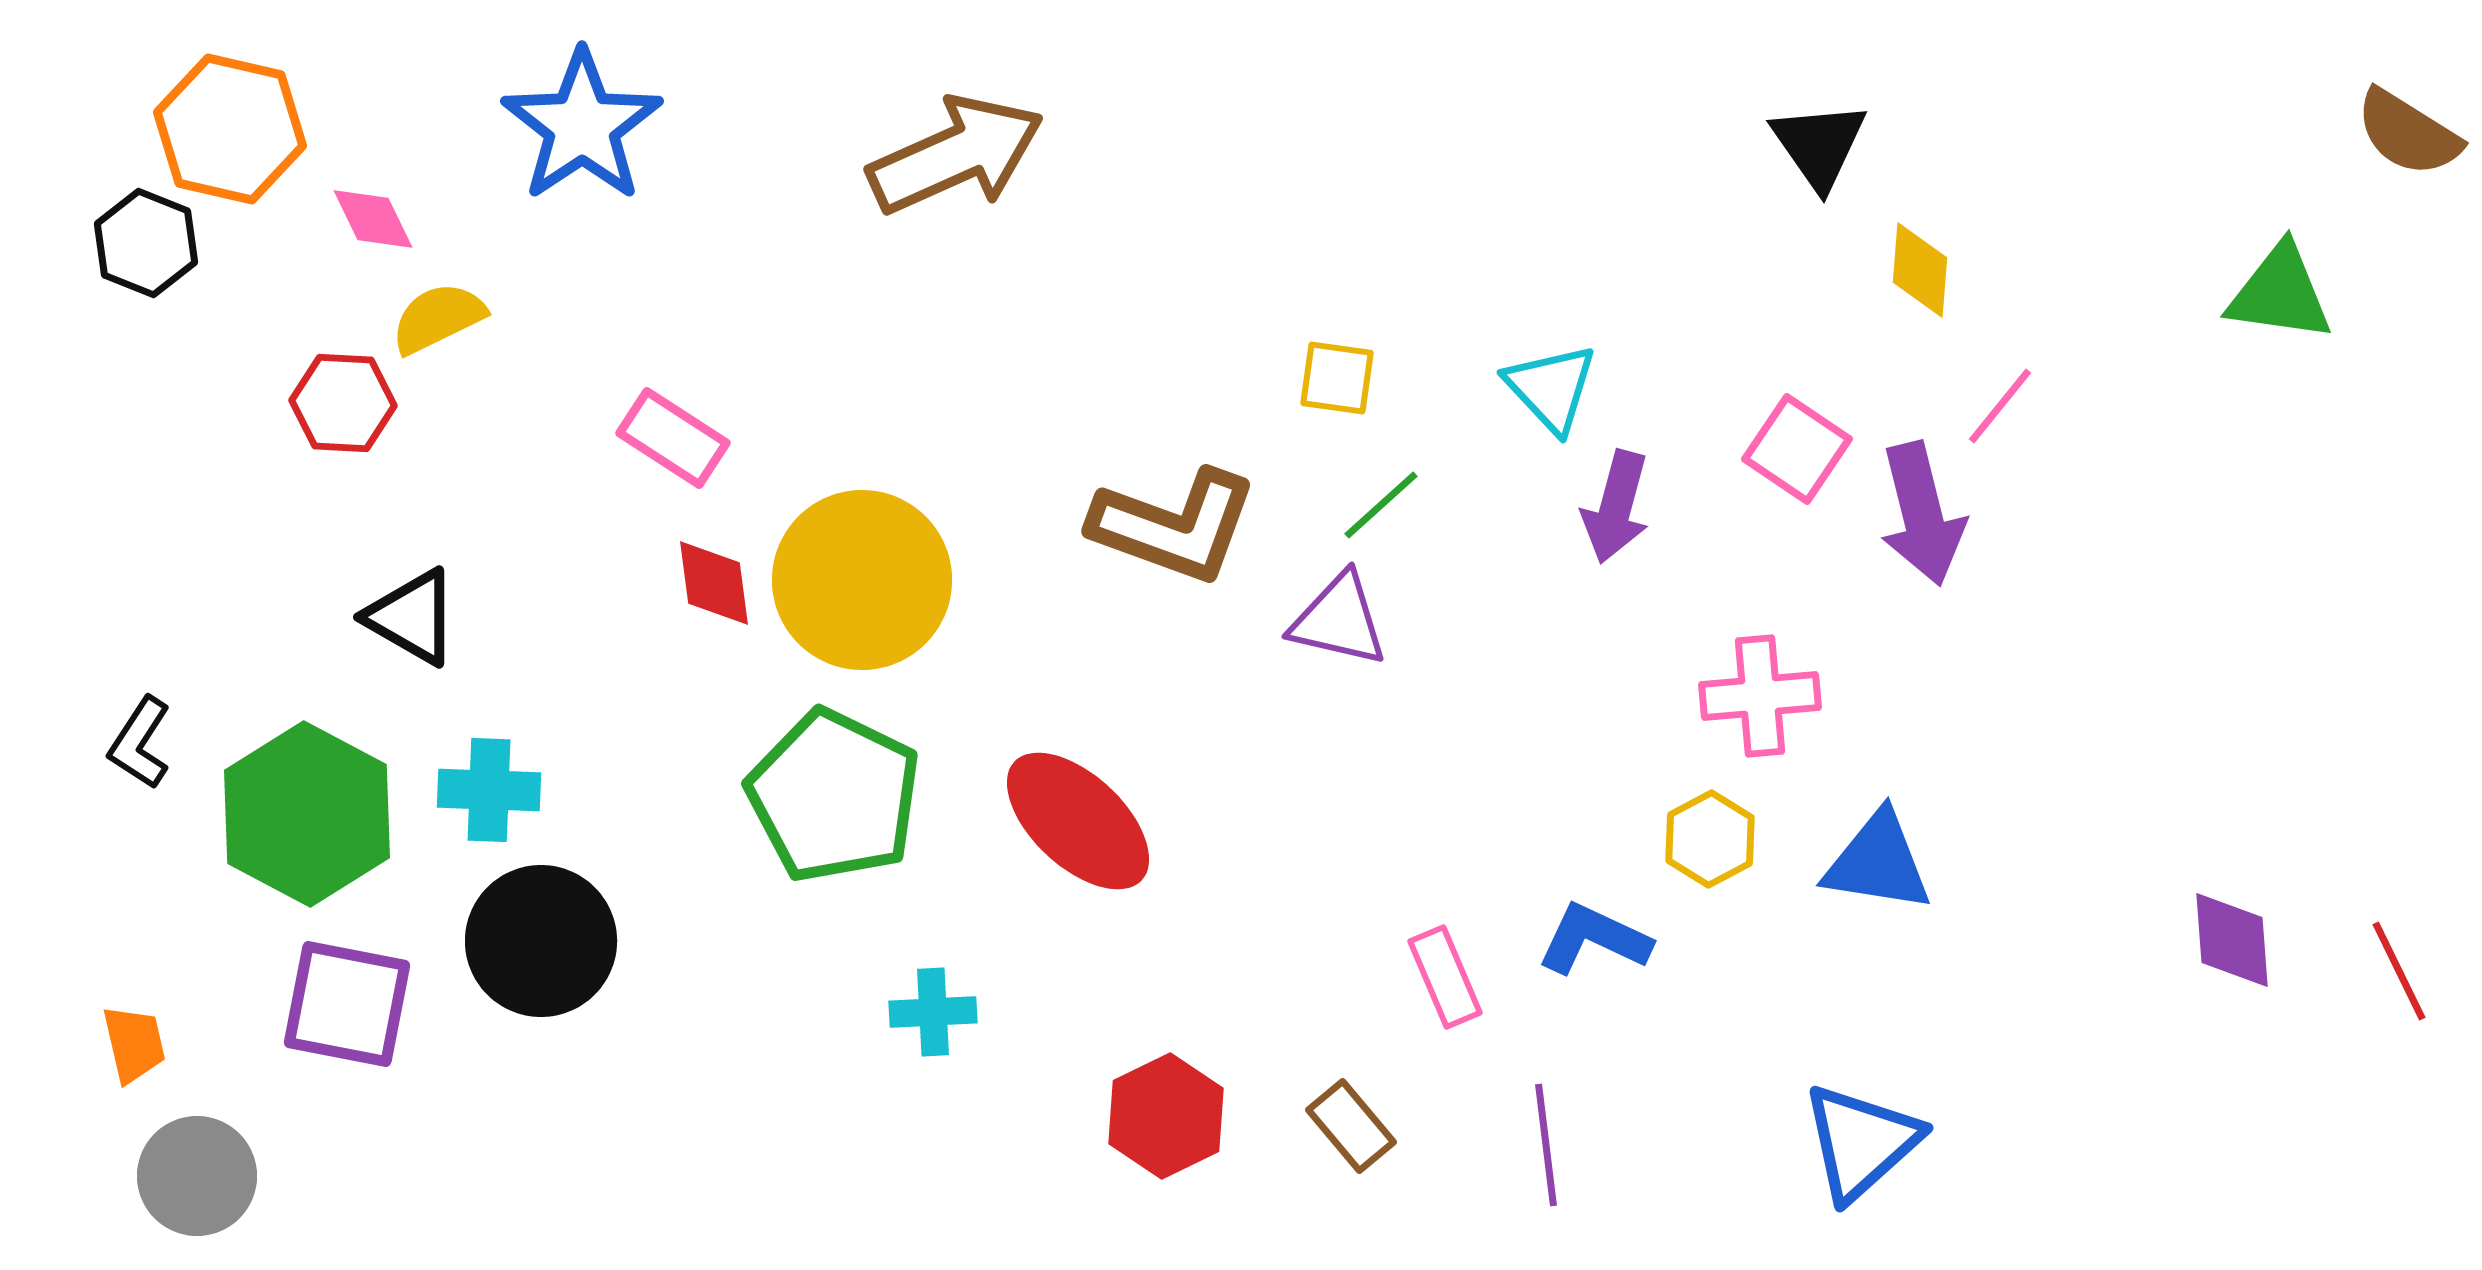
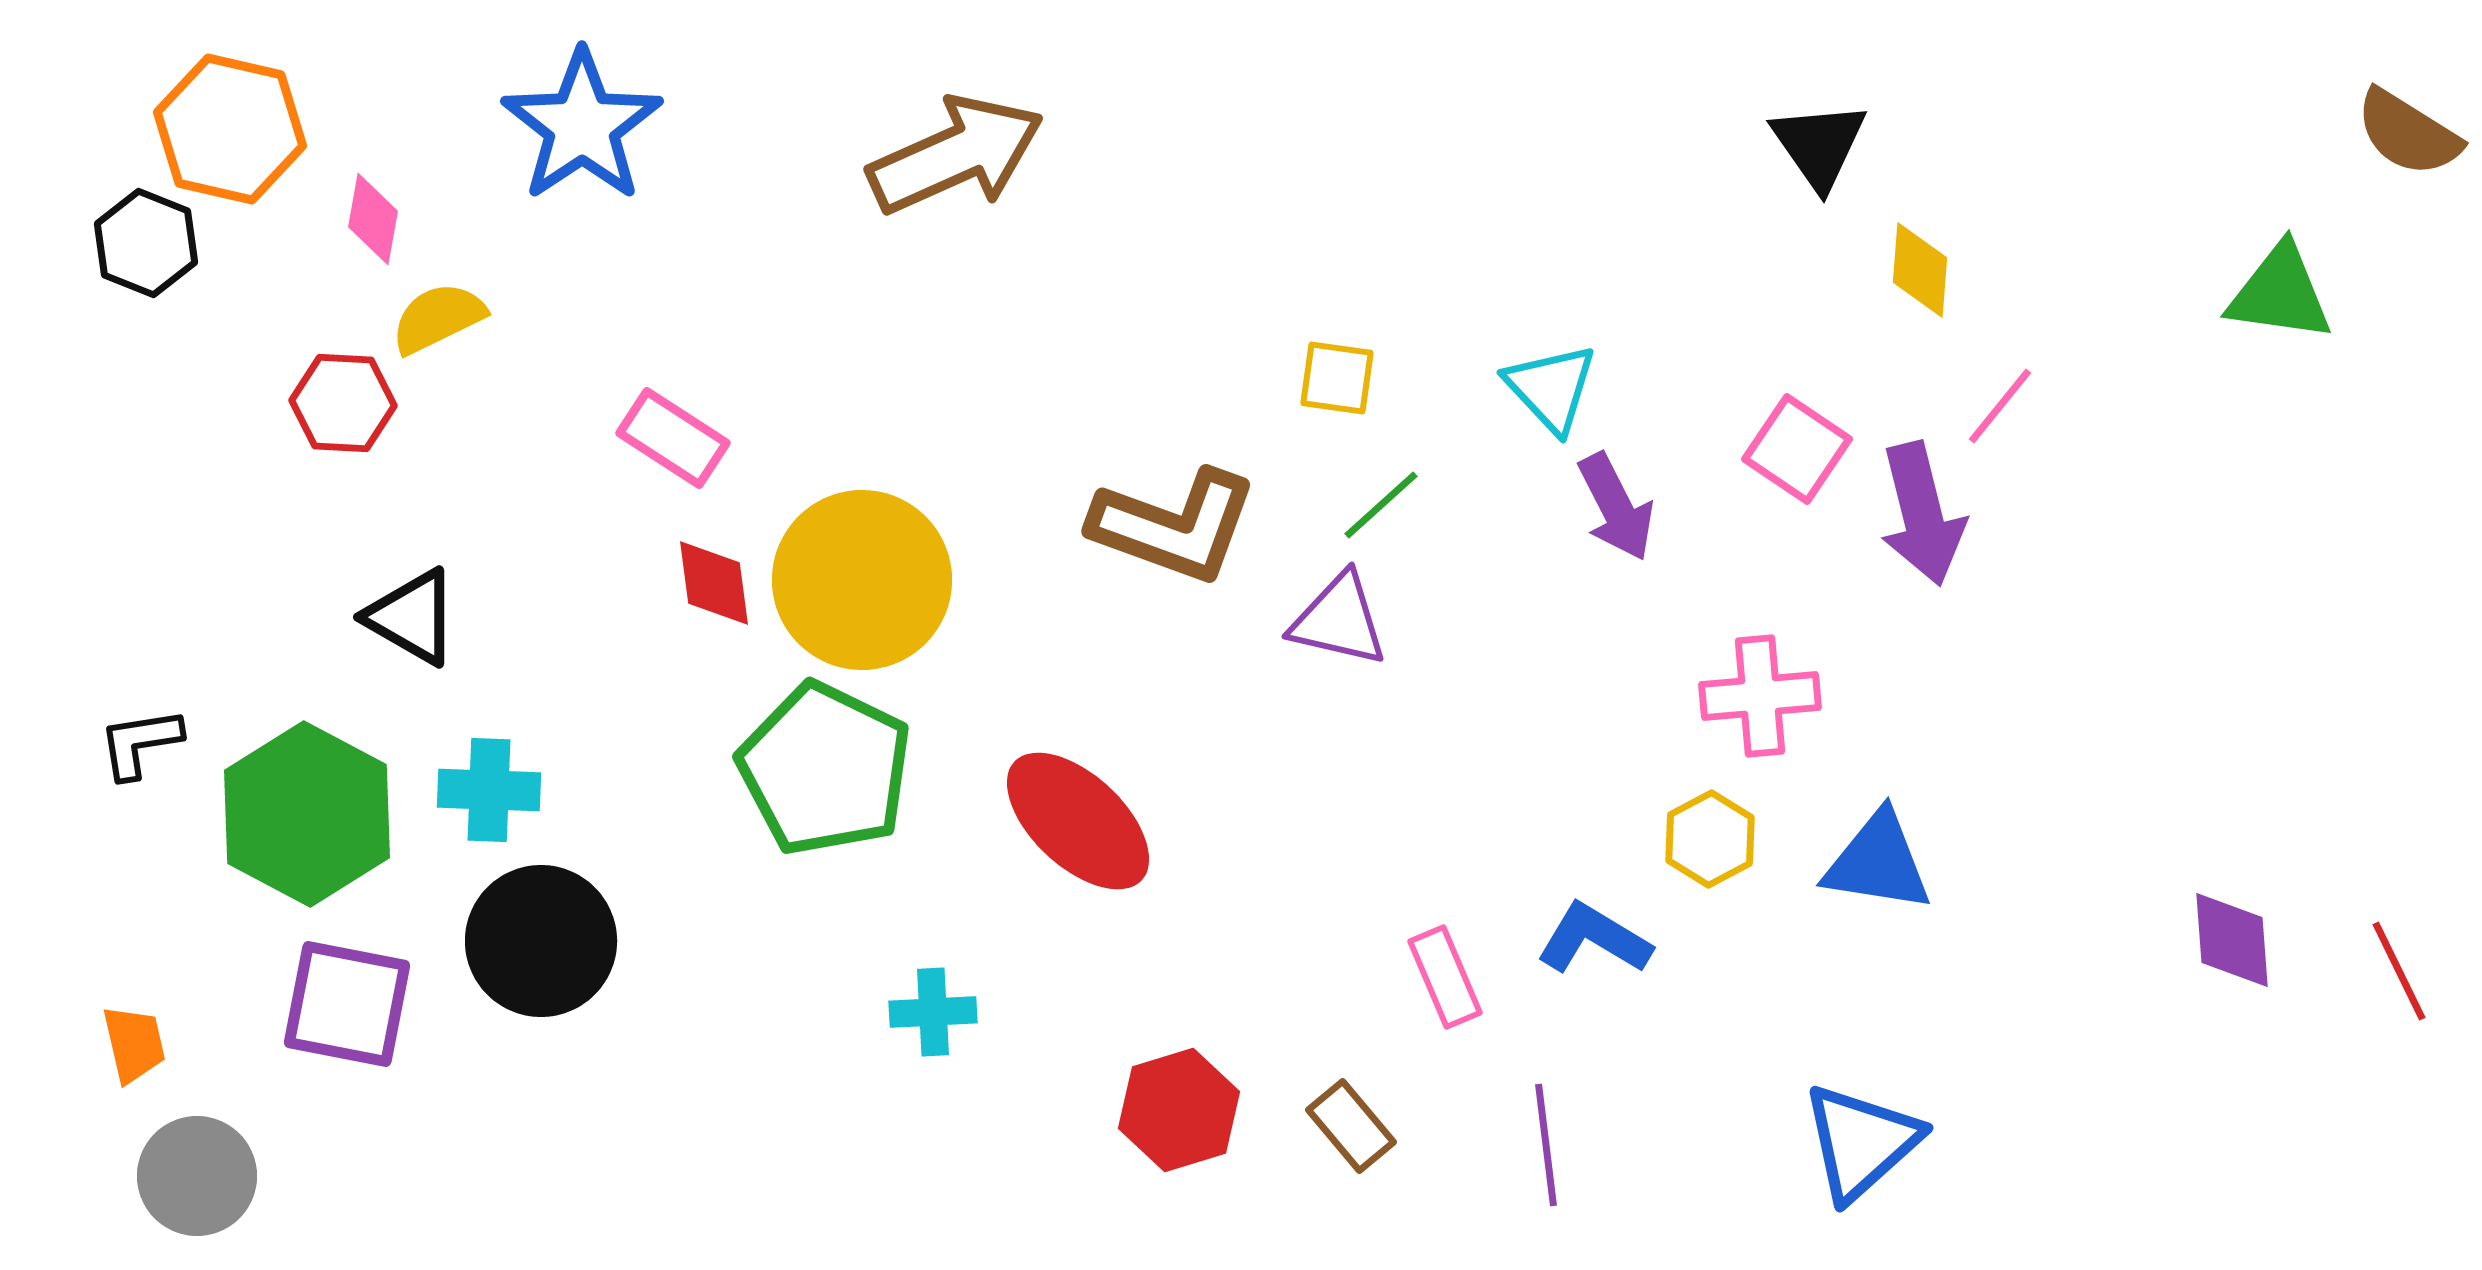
pink diamond at (373, 219): rotated 36 degrees clockwise
purple arrow at (1616, 507): rotated 42 degrees counterclockwise
black L-shape at (140, 743): rotated 48 degrees clockwise
green pentagon at (834, 796): moved 9 px left, 27 px up
blue L-shape at (1594, 939): rotated 6 degrees clockwise
red hexagon at (1166, 1116): moved 13 px right, 6 px up; rotated 9 degrees clockwise
